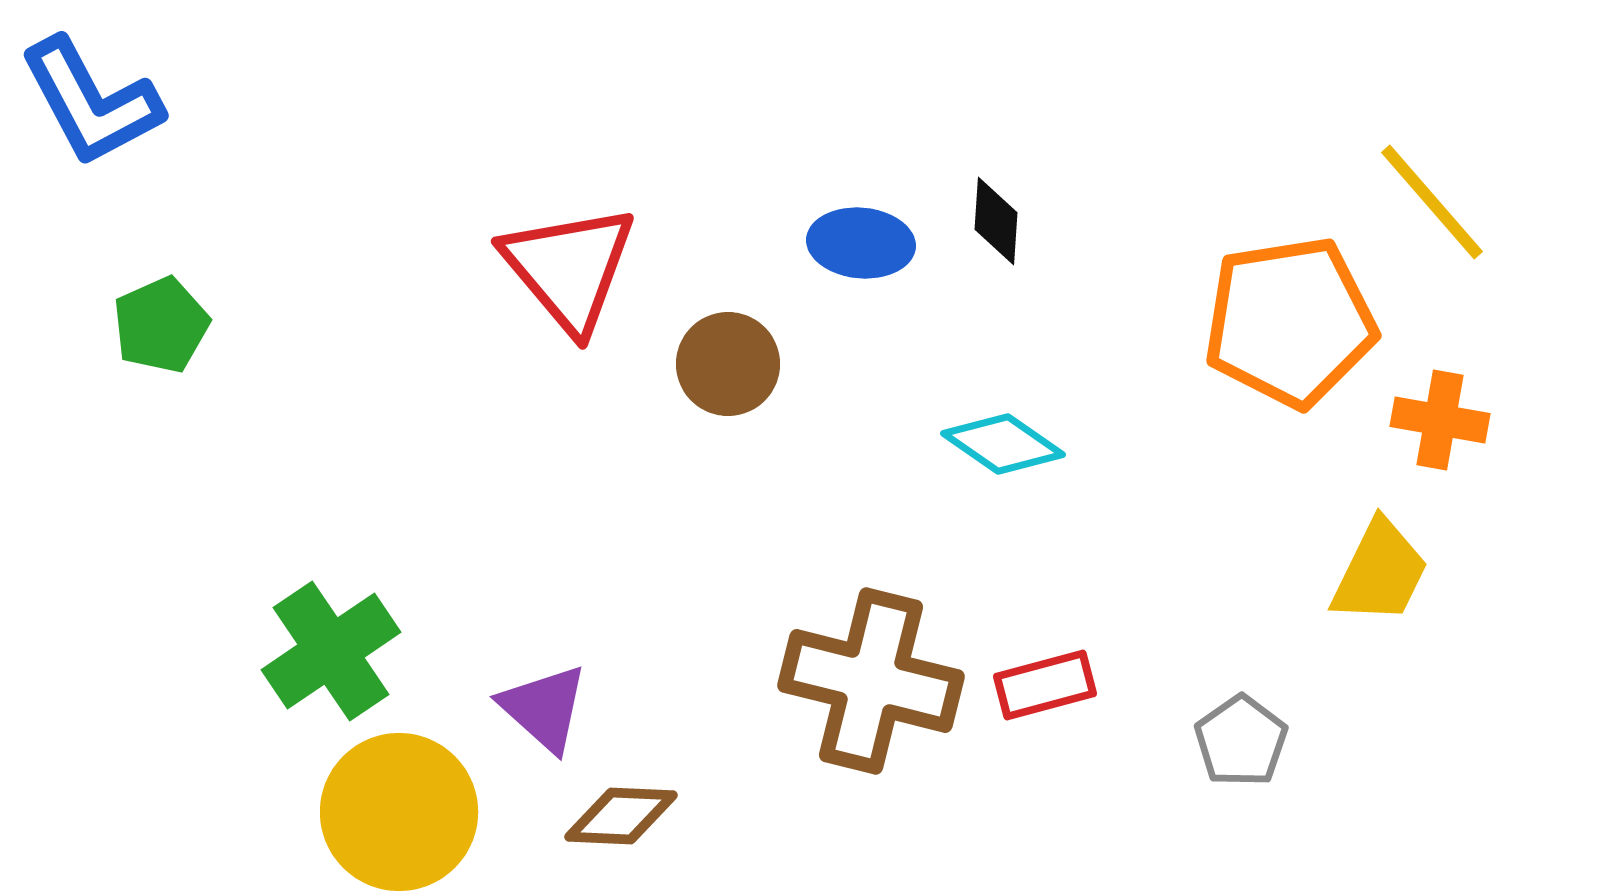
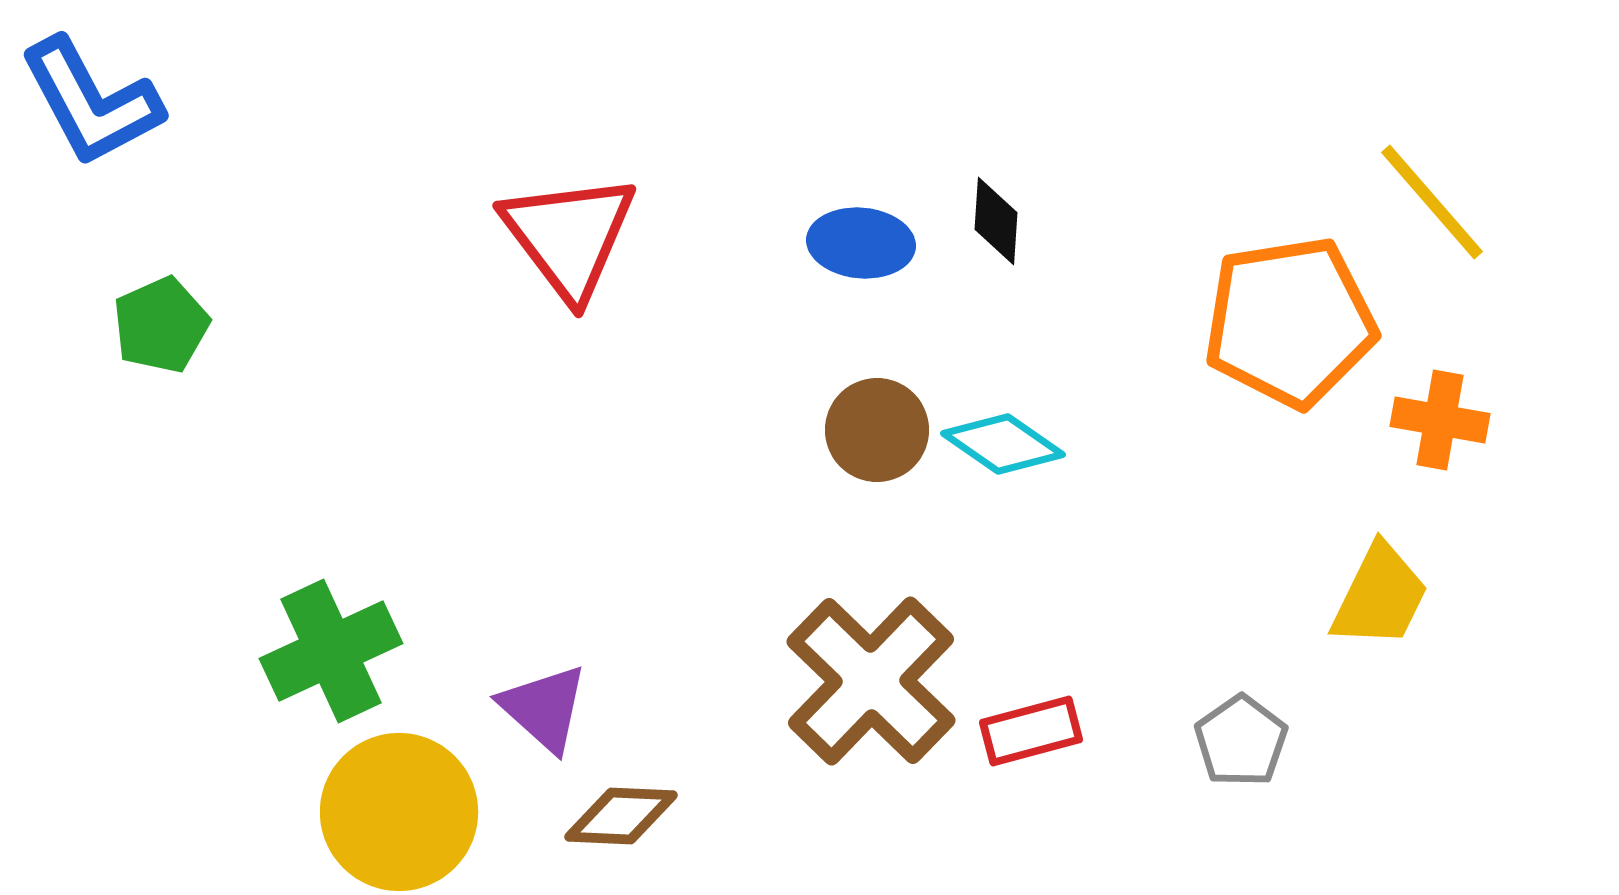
red triangle: moved 32 px up; rotated 3 degrees clockwise
brown circle: moved 149 px right, 66 px down
yellow trapezoid: moved 24 px down
green cross: rotated 9 degrees clockwise
brown cross: rotated 30 degrees clockwise
red rectangle: moved 14 px left, 46 px down
